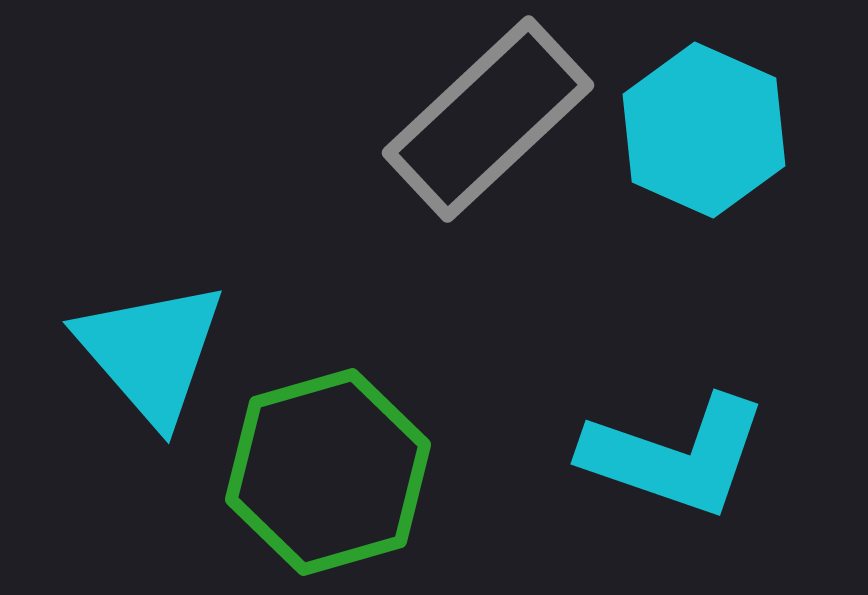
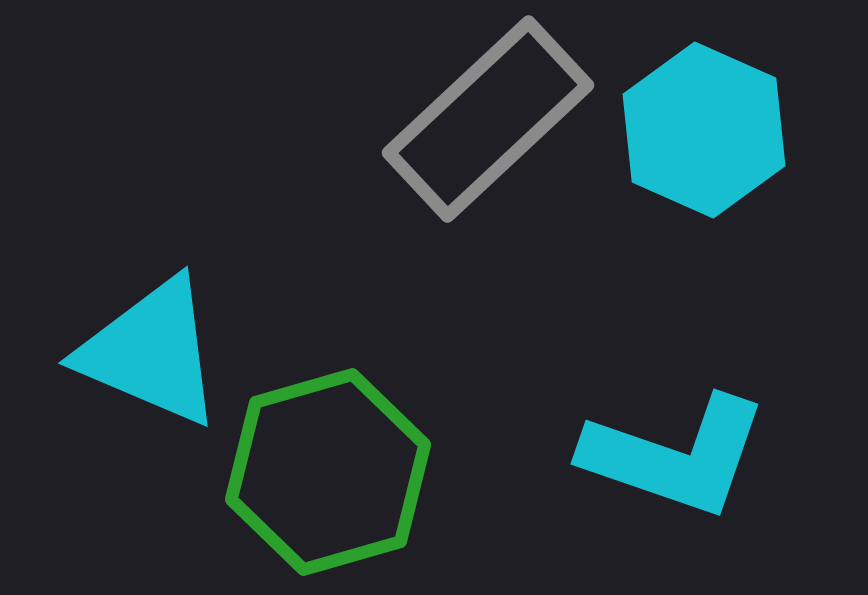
cyan triangle: rotated 26 degrees counterclockwise
